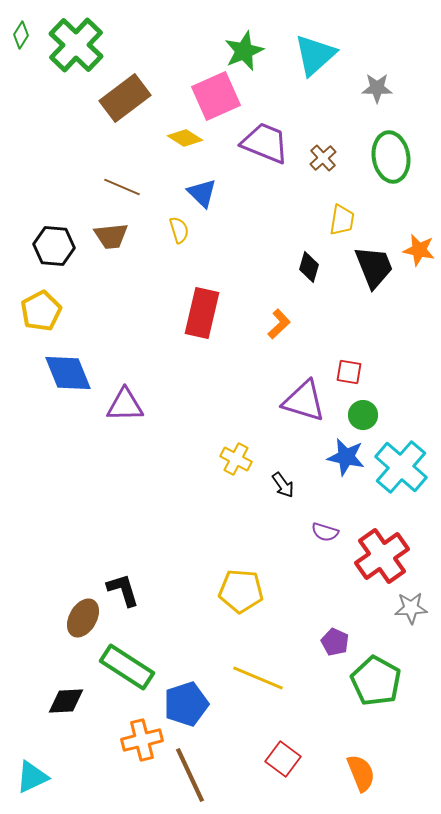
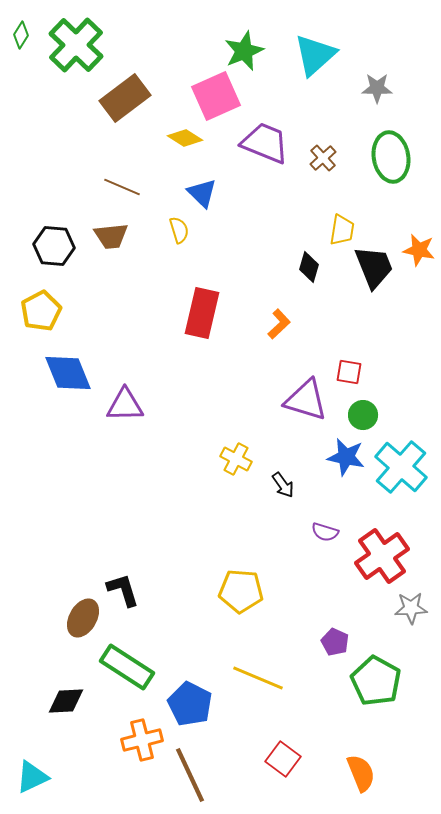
yellow trapezoid at (342, 220): moved 10 px down
purple triangle at (304, 401): moved 2 px right, 1 px up
blue pentagon at (186, 704): moved 4 px right; rotated 27 degrees counterclockwise
